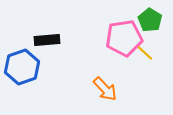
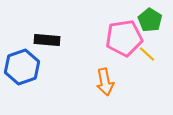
black rectangle: rotated 10 degrees clockwise
yellow line: moved 2 px right, 1 px down
orange arrow: moved 7 px up; rotated 32 degrees clockwise
